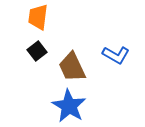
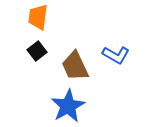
brown trapezoid: moved 3 px right, 1 px up
blue star: moved 1 px left; rotated 12 degrees clockwise
